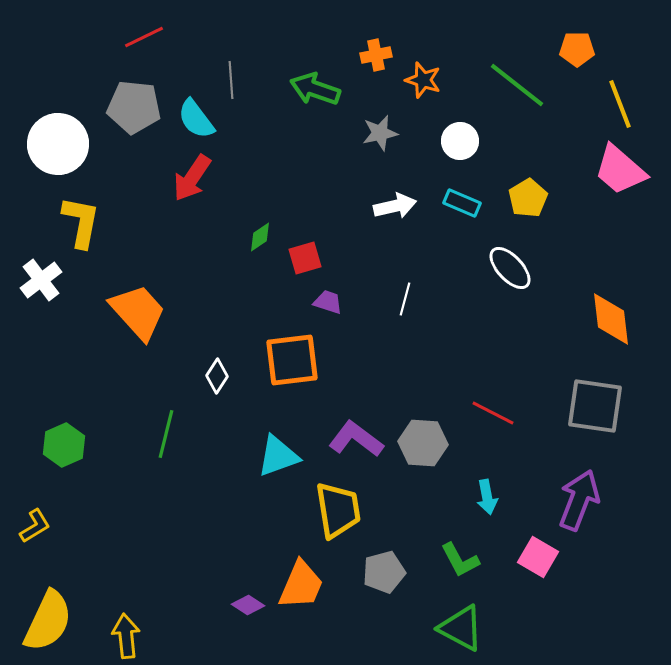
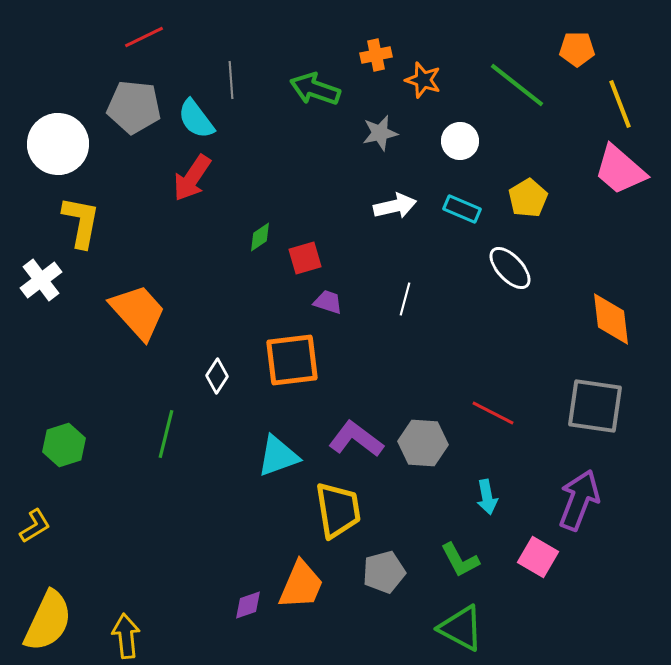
cyan rectangle at (462, 203): moved 6 px down
green hexagon at (64, 445): rotated 6 degrees clockwise
purple diamond at (248, 605): rotated 52 degrees counterclockwise
